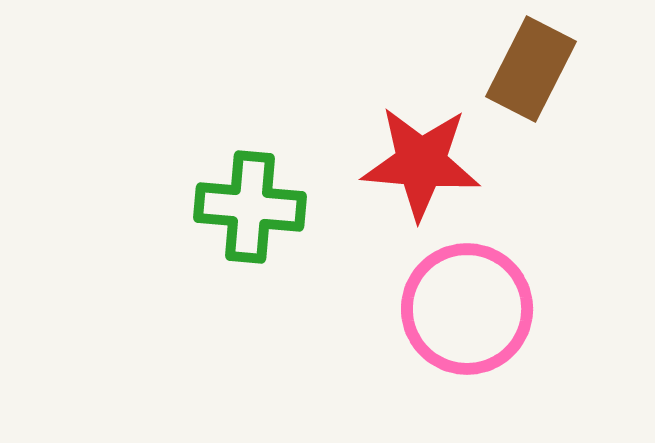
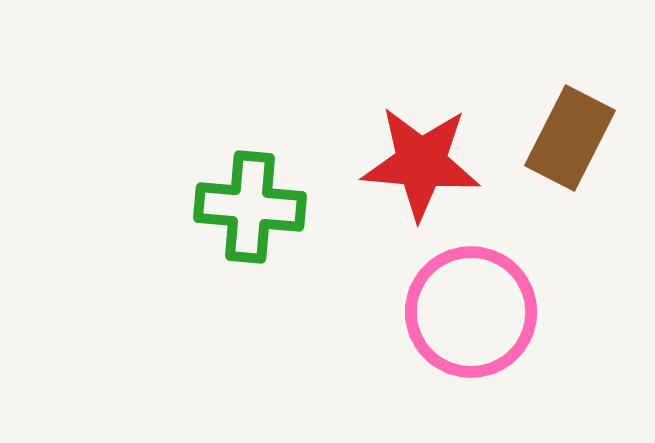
brown rectangle: moved 39 px right, 69 px down
pink circle: moved 4 px right, 3 px down
